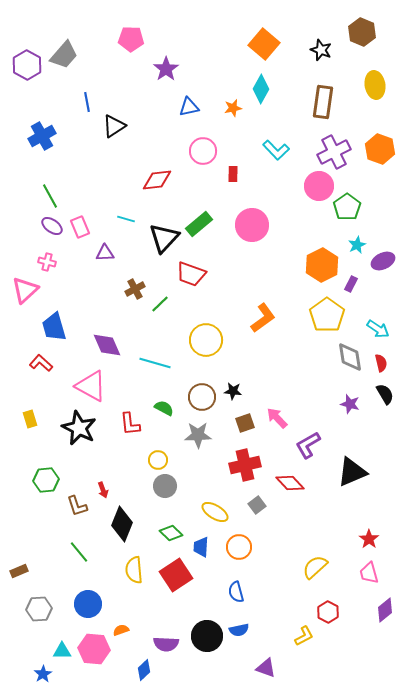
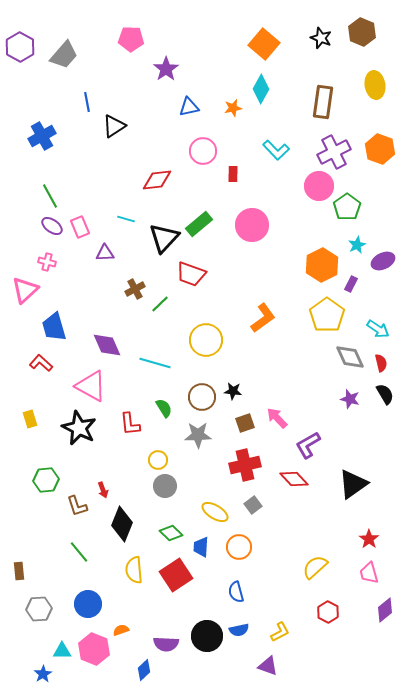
black star at (321, 50): moved 12 px up
purple hexagon at (27, 65): moved 7 px left, 18 px up
gray diamond at (350, 357): rotated 16 degrees counterclockwise
purple star at (350, 404): moved 5 px up
green semicircle at (164, 408): rotated 30 degrees clockwise
black triangle at (352, 472): moved 1 px right, 12 px down; rotated 12 degrees counterclockwise
red diamond at (290, 483): moved 4 px right, 4 px up
gray square at (257, 505): moved 4 px left
brown rectangle at (19, 571): rotated 72 degrees counterclockwise
yellow L-shape at (304, 636): moved 24 px left, 4 px up
pink hexagon at (94, 649): rotated 16 degrees clockwise
purple triangle at (266, 668): moved 2 px right, 2 px up
